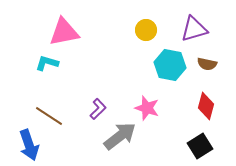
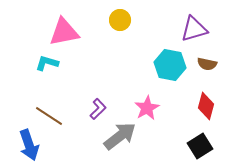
yellow circle: moved 26 px left, 10 px up
pink star: rotated 25 degrees clockwise
